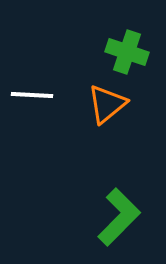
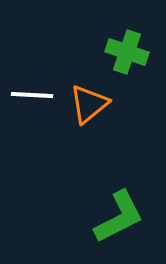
orange triangle: moved 18 px left
green L-shape: rotated 18 degrees clockwise
